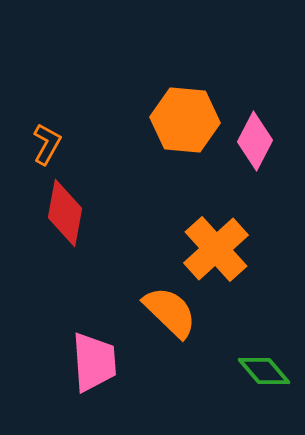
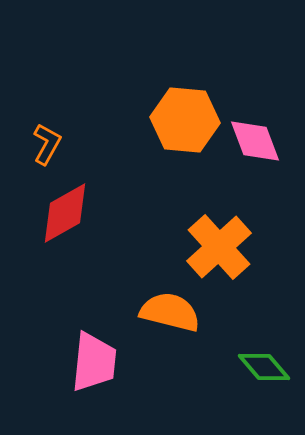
pink diamond: rotated 48 degrees counterclockwise
red diamond: rotated 50 degrees clockwise
orange cross: moved 3 px right, 2 px up
orange semicircle: rotated 30 degrees counterclockwise
pink trapezoid: rotated 10 degrees clockwise
green diamond: moved 4 px up
